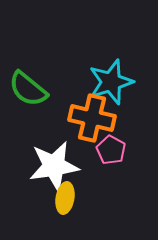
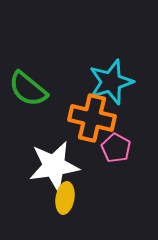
pink pentagon: moved 5 px right, 2 px up
